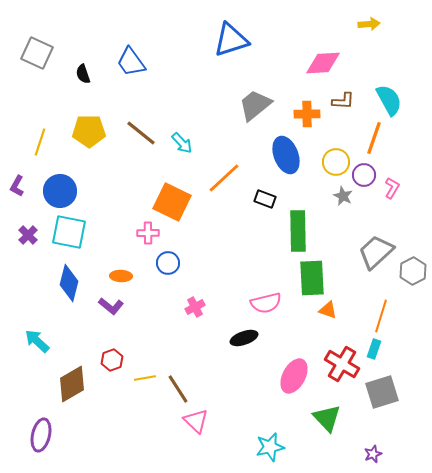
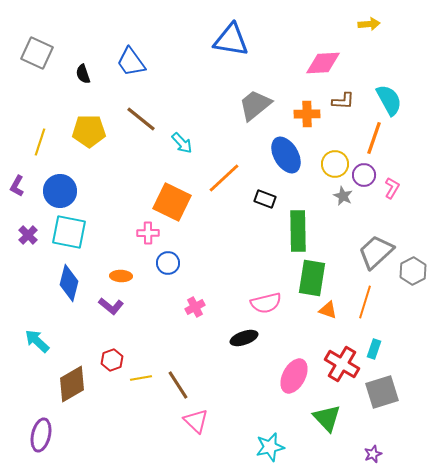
blue triangle at (231, 40): rotated 27 degrees clockwise
brown line at (141, 133): moved 14 px up
blue ellipse at (286, 155): rotated 9 degrees counterclockwise
yellow circle at (336, 162): moved 1 px left, 2 px down
green rectangle at (312, 278): rotated 12 degrees clockwise
orange line at (381, 316): moved 16 px left, 14 px up
yellow line at (145, 378): moved 4 px left
brown line at (178, 389): moved 4 px up
